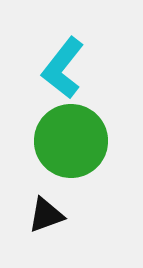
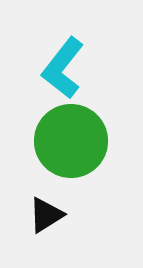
black triangle: rotated 12 degrees counterclockwise
